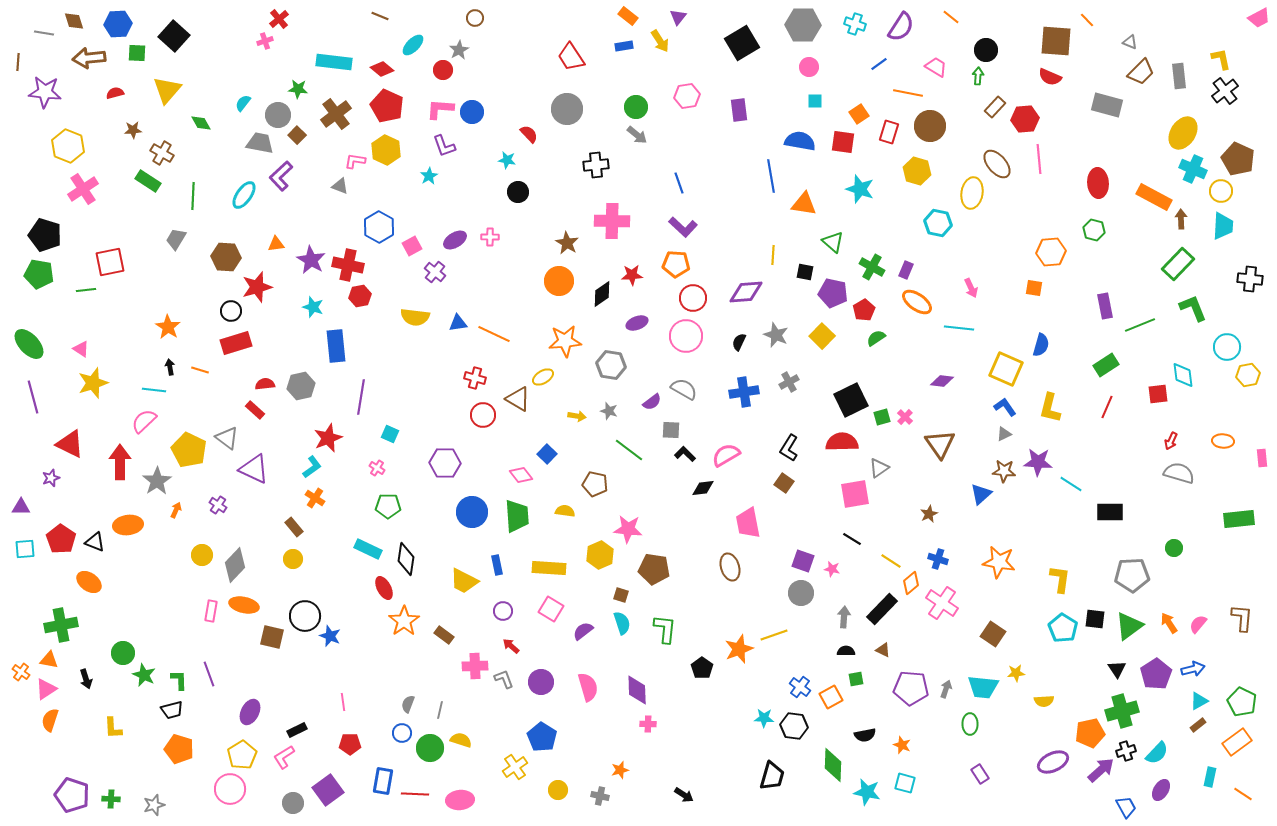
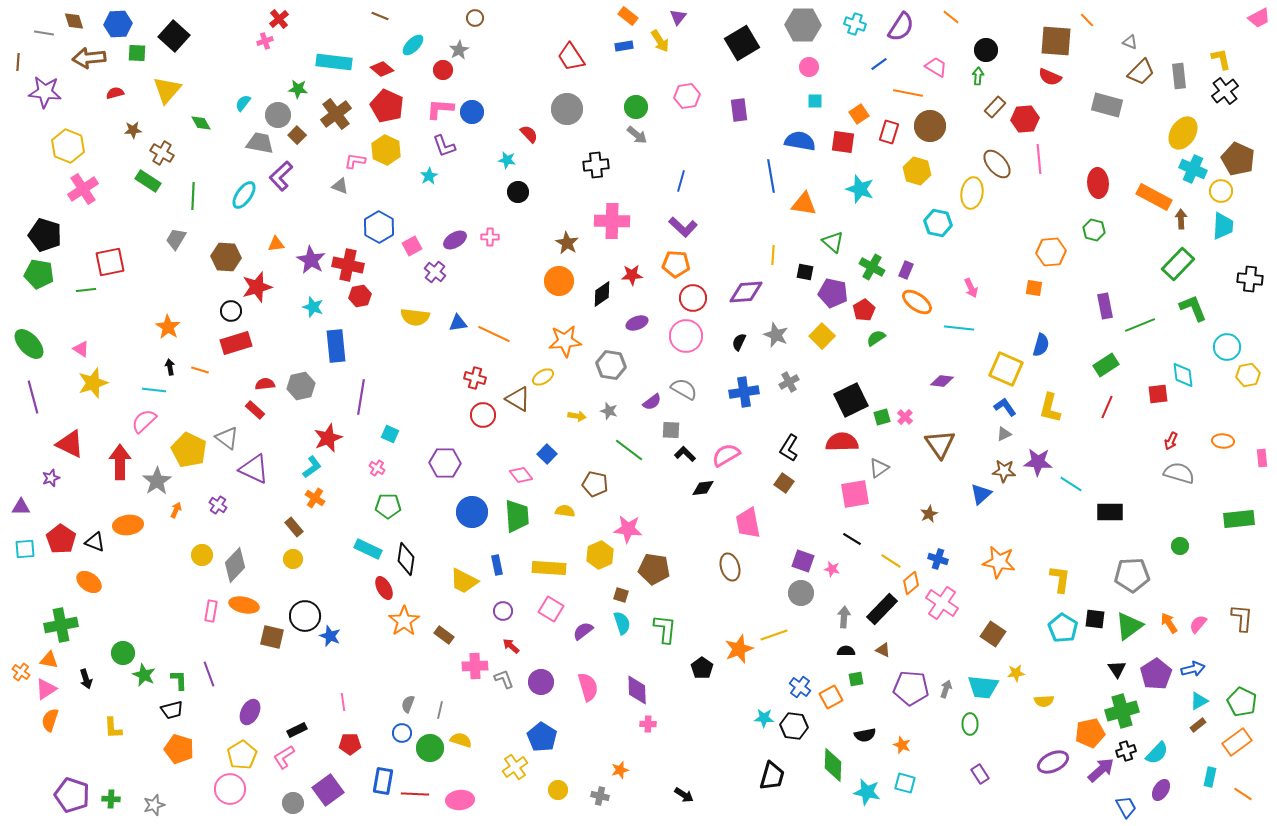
blue line at (679, 183): moved 2 px right, 2 px up; rotated 35 degrees clockwise
green circle at (1174, 548): moved 6 px right, 2 px up
